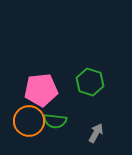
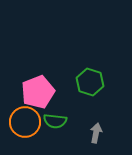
pink pentagon: moved 3 px left, 2 px down; rotated 16 degrees counterclockwise
orange circle: moved 4 px left, 1 px down
gray arrow: rotated 18 degrees counterclockwise
